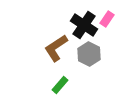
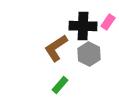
pink rectangle: moved 1 px right, 3 px down
black cross: moved 1 px left, 1 px down; rotated 32 degrees counterclockwise
